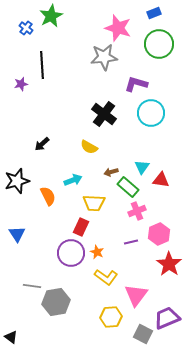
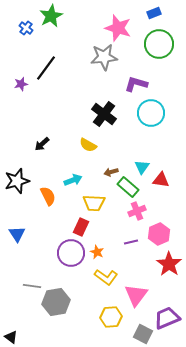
black line: moved 4 px right, 3 px down; rotated 40 degrees clockwise
yellow semicircle: moved 1 px left, 2 px up
